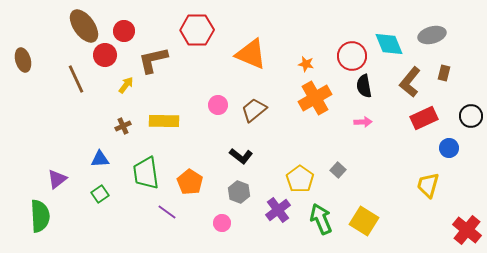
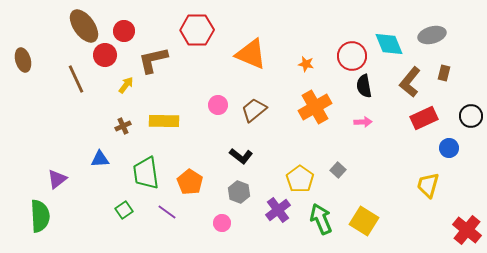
orange cross at (315, 98): moved 9 px down
green square at (100, 194): moved 24 px right, 16 px down
